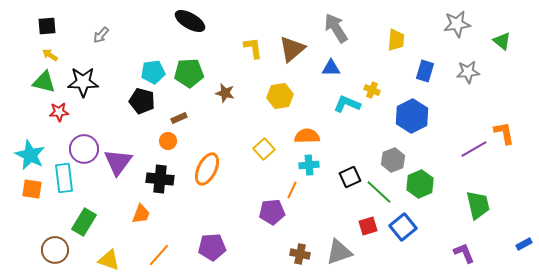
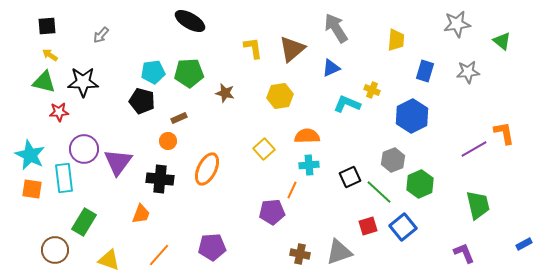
blue triangle at (331, 68): rotated 24 degrees counterclockwise
